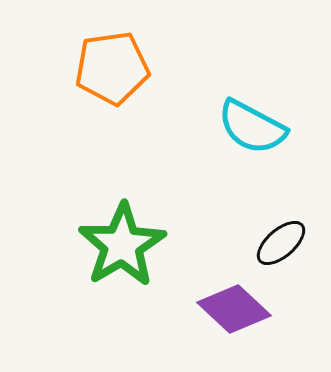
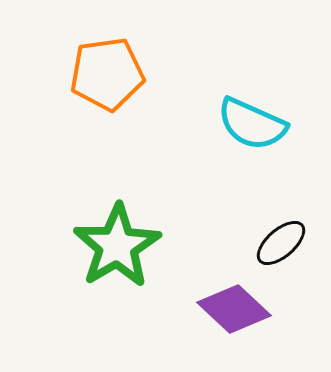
orange pentagon: moved 5 px left, 6 px down
cyan semicircle: moved 3 px up; rotated 4 degrees counterclockwise
green star: moved 5 px left, 1 px down
